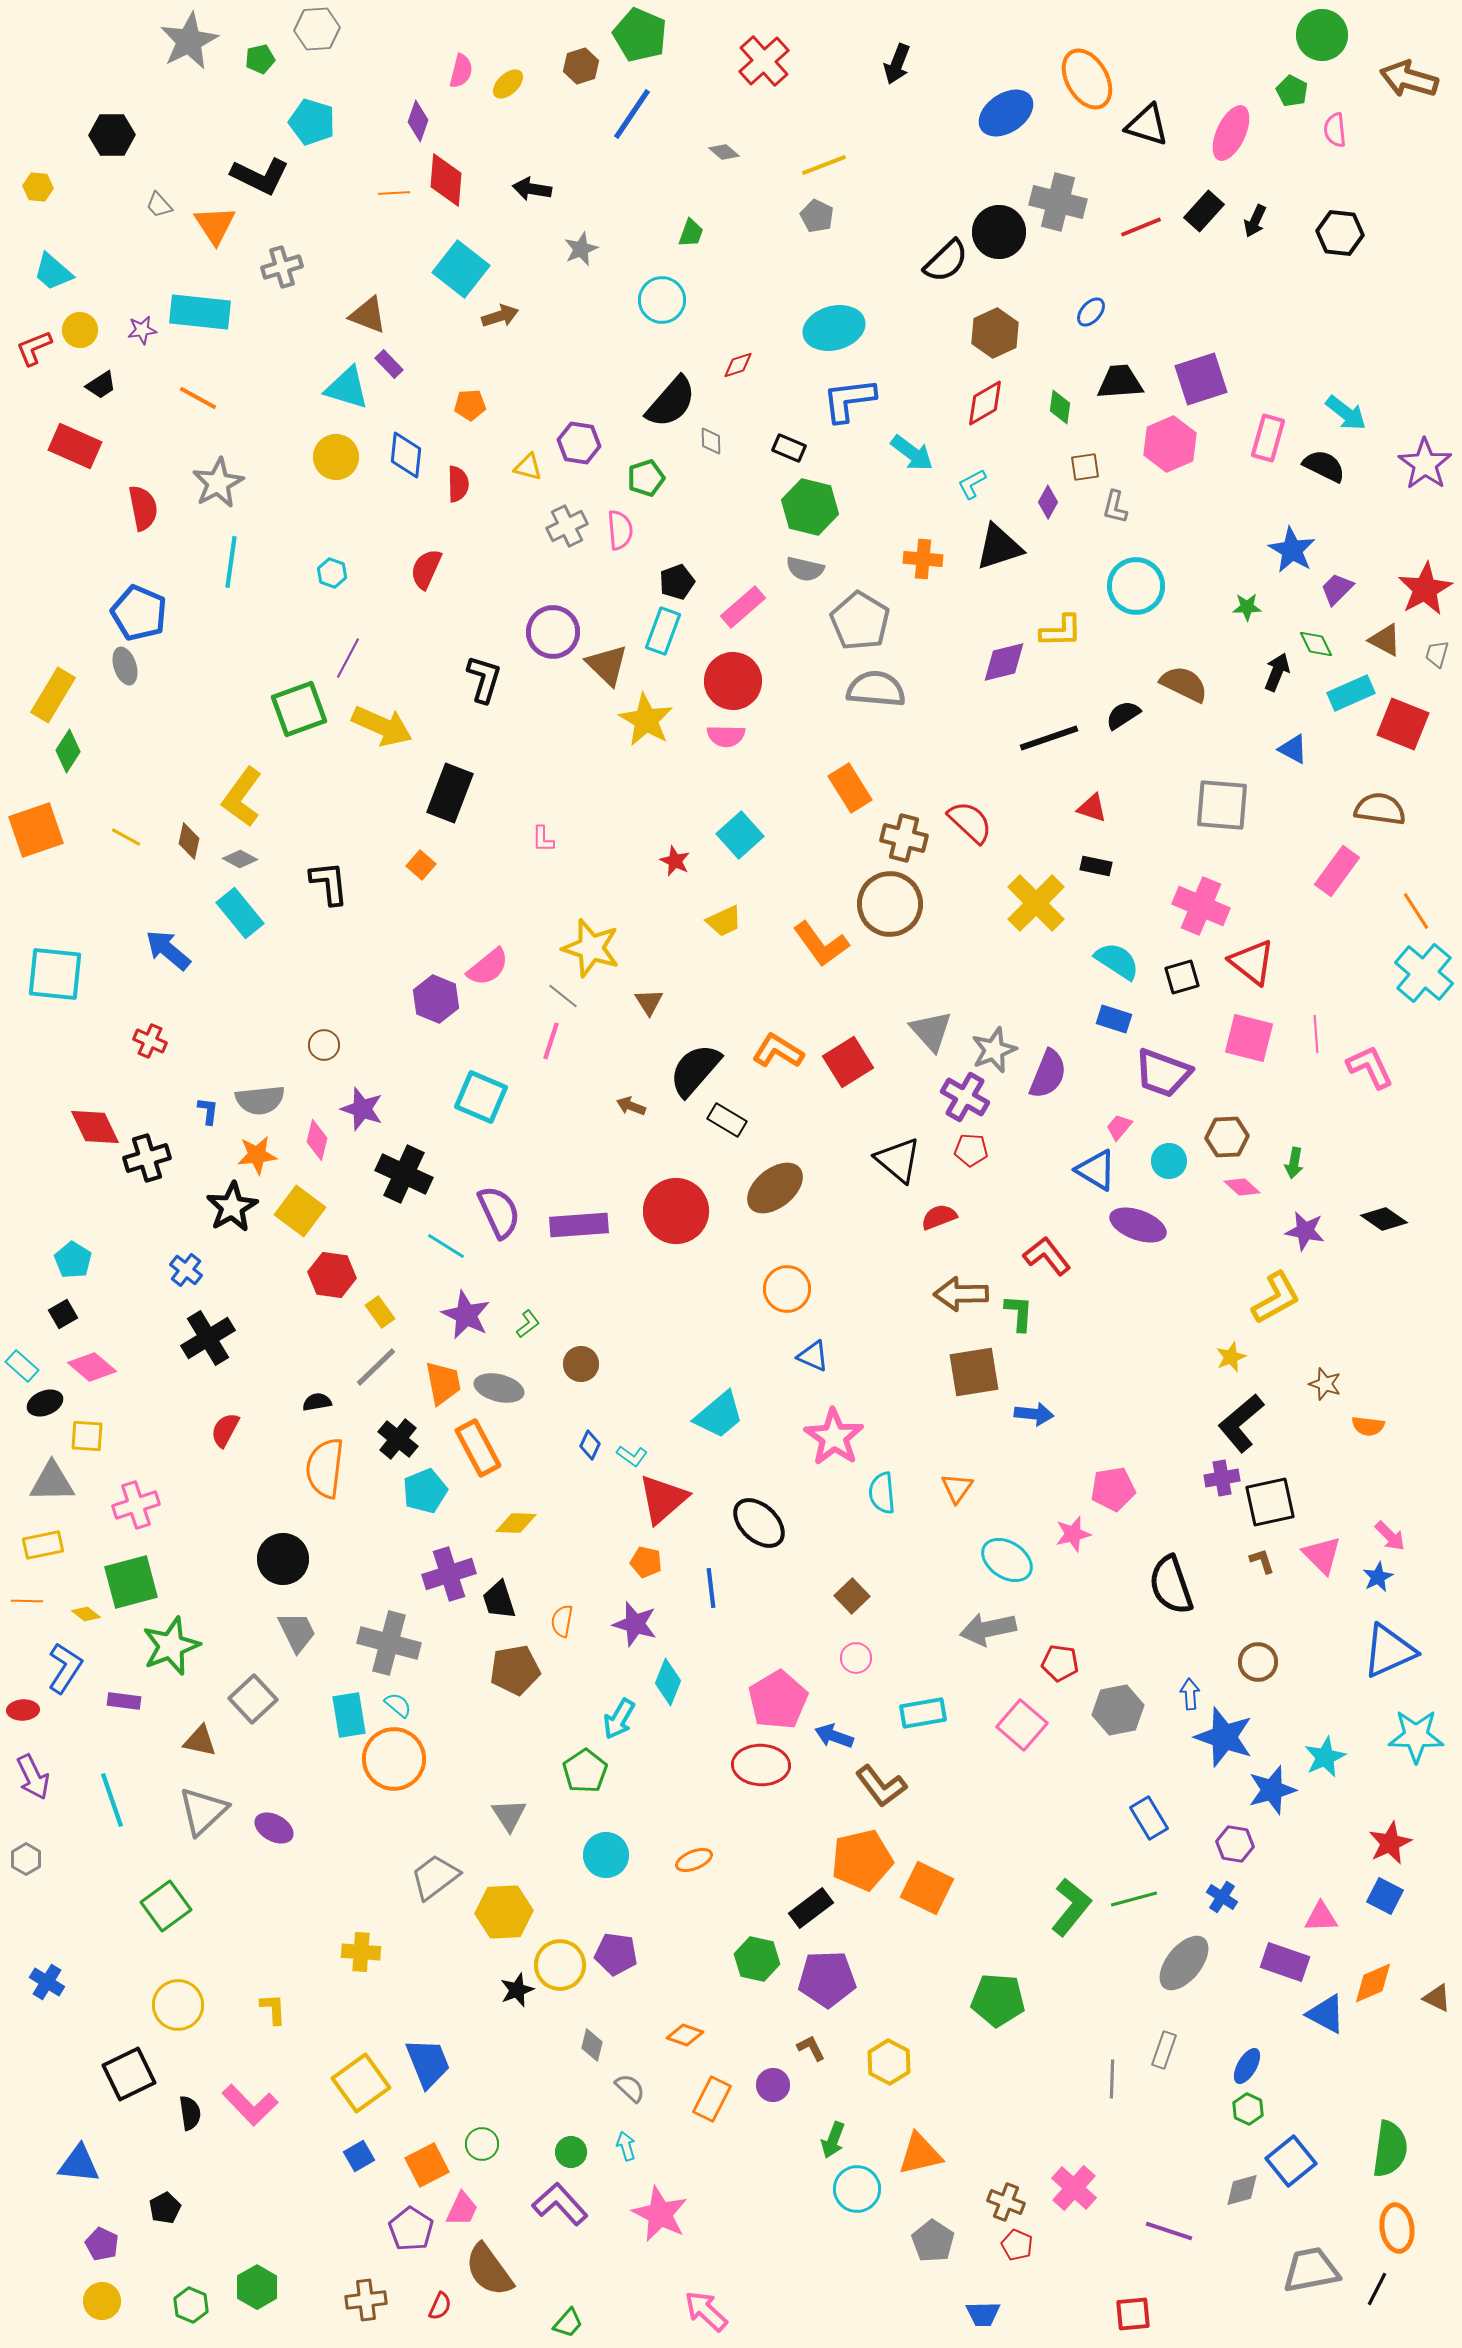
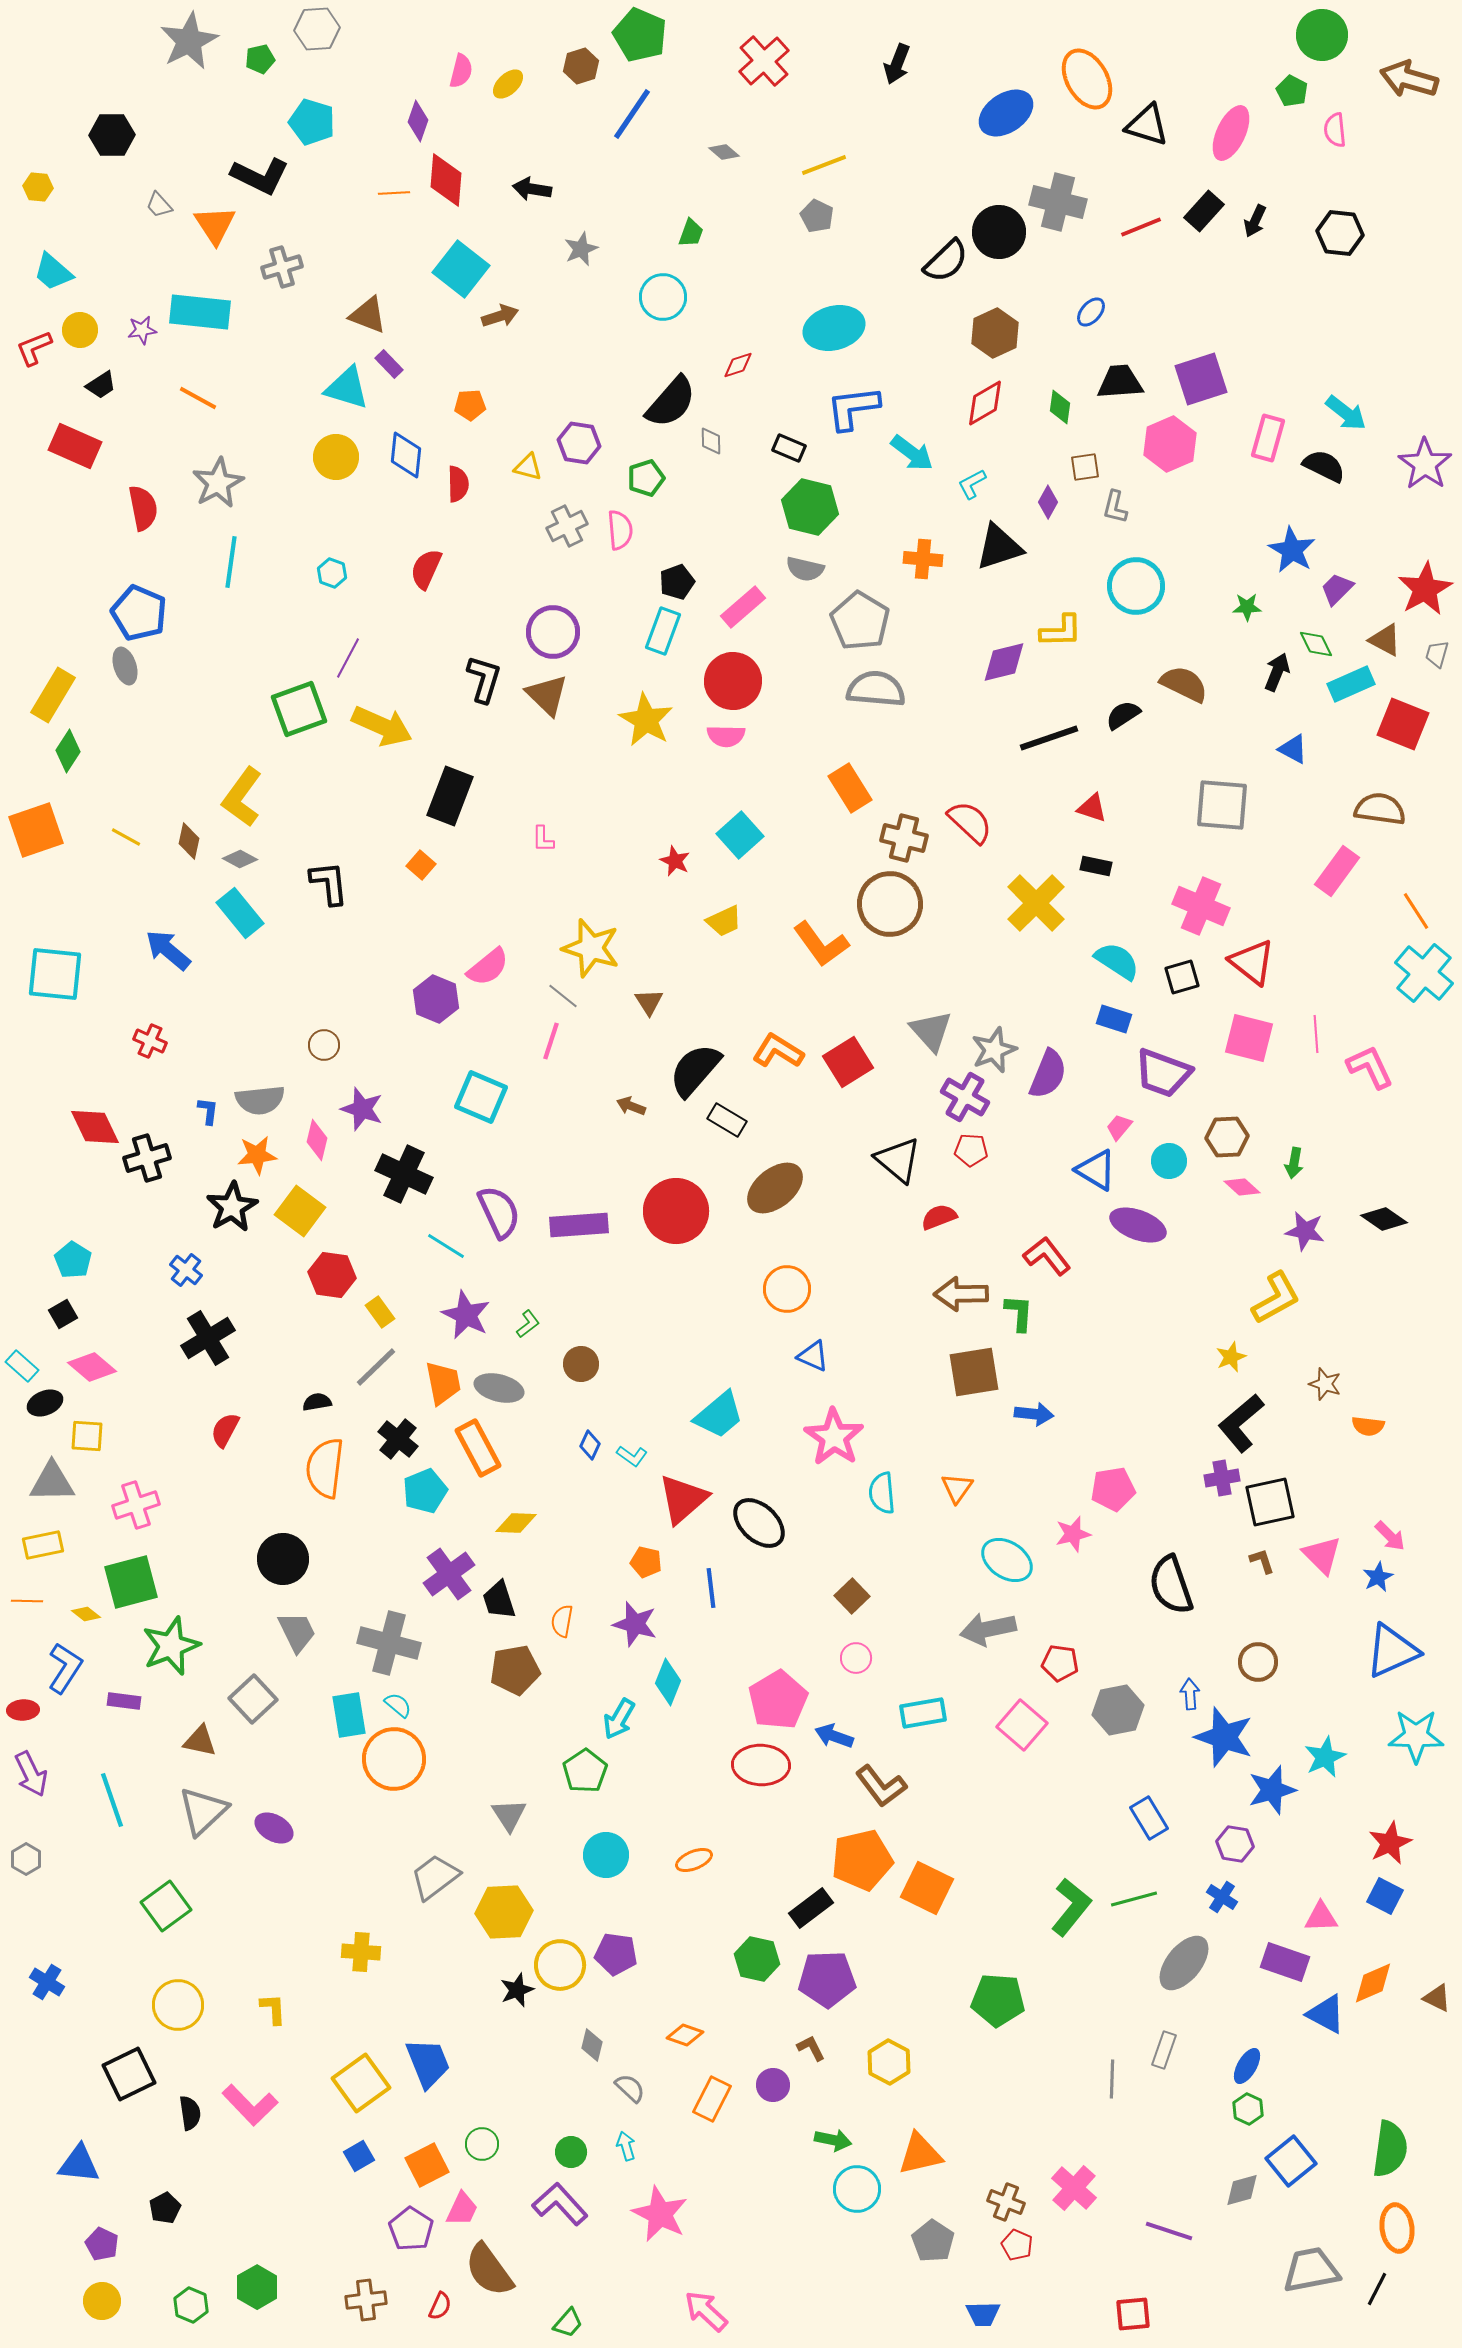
cyan circle at (662, 300): moved 1 px right, 3 px up
blue L-shape at (849, 400): moved 4 px right, 8 px down
brown triangle at (607, 665): moved 60 px left, 30 px down
cyan rectangle at (1351, 693): moved 9 px up
black rectangle at (450, 793): moved 3 px down
red triangle at (663, 1499): moved 20 px right
purple cross at (449, 1574): rotated 18 degrees counterclockwise
blue triangle at (1389, 1651): moved 3 px right
purple arrow at (33, 1777): moved 2 px left, 3 px up
green arrow at (833, 2140): rotated 99 degrees counterclockwise
